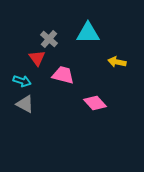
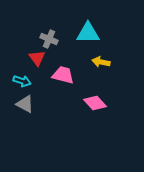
gray cross: rotated 18 degrees counterclockwise
yellow arrow: moved 16 px left
